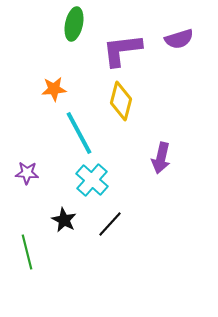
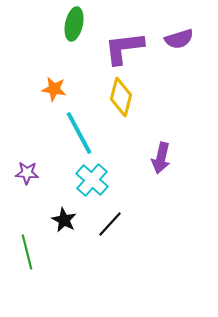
purple L-shape: moved 2 px right, 2 px up
orange star: rotated 15 degrees clockwise
yellow diamond: moved 4 px up
